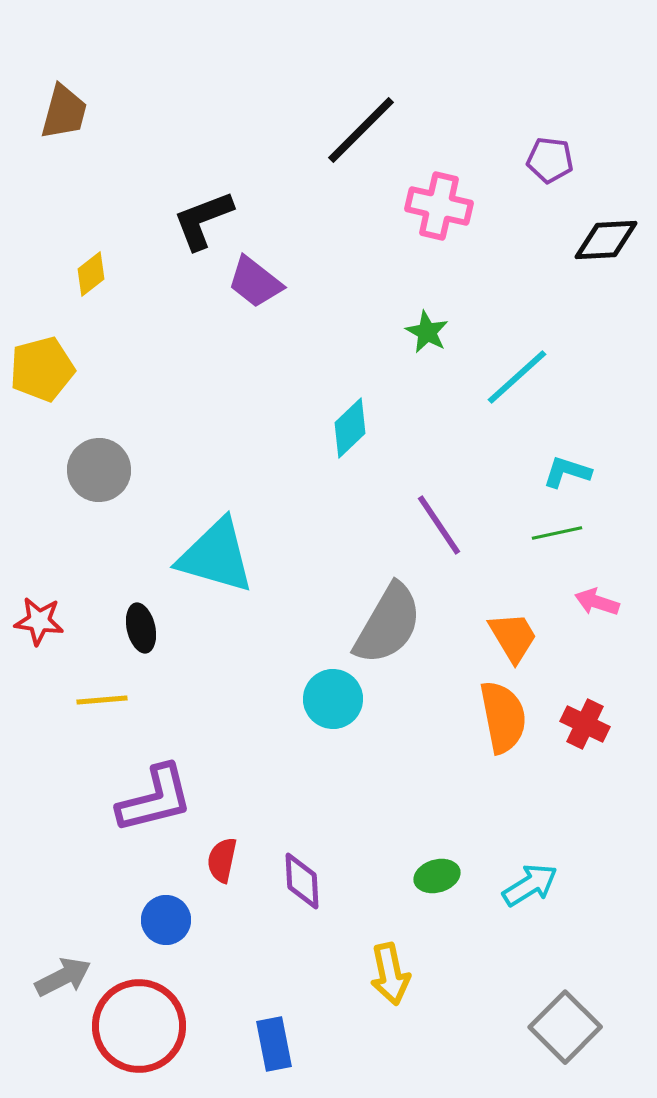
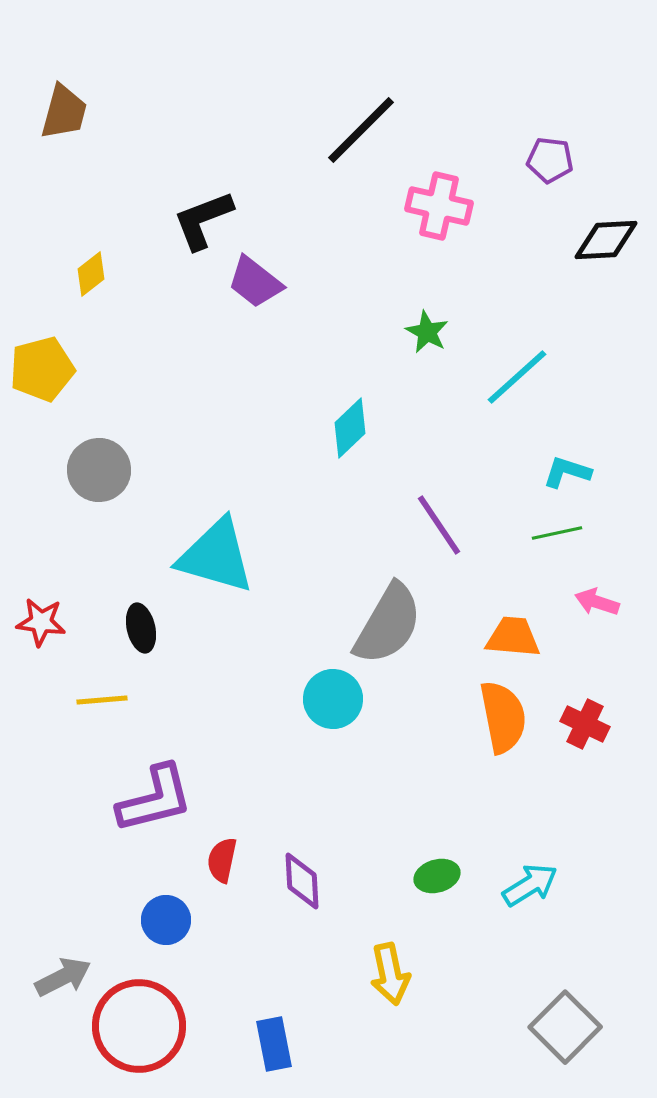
red star: moved 2 px right, 1 px down
orange trapezoid: rotated 54 degrees counterclockwise
